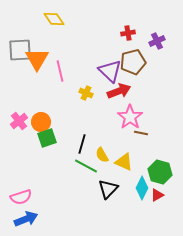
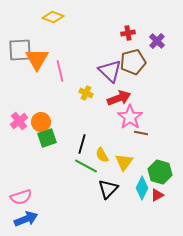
yellow diamond: moved 1 px left, 2 px up; rotated 35 degrees counterclockwise
purple cross: rotated 21 degrees counterclockwise
red arrow: moved 7 px down
yellow triangle: rotated 42 degrees clockwise
